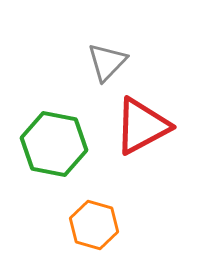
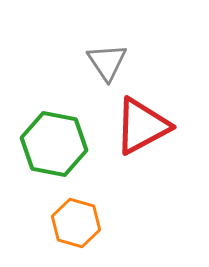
gray triangle: rotated 18 degrees counterclockwise
orange hexagon: moved 18 px left, 2 px up
